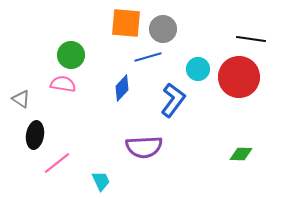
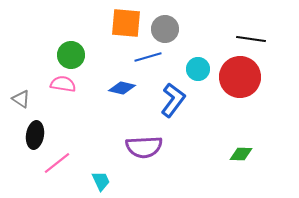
gray circle: moved 2 px right
red circle: moved 1 px right
blue diamond: rotated 60 degrees clockwise
